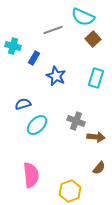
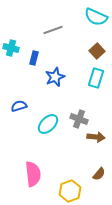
cyan semicircle: moved 13 px right
brown square: moved 4 px right, 12 px down
cyan cross: moved 2 px left, 2 px down
blue rectangle: rotated 16 degrees counterclockwise
blue star: moved 1 px left, 1 px down; rotated 24 degrees clockwise
blue semicircle: moved 4 px left, 2 px down
gray cross: moved 3 px right, 2 px up
cyan ellipse: moved 11 px right, 1 px up
brown semicircle: moved 6 px down
pink semicircle: moved 2 px right, 1 px up
